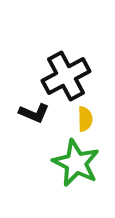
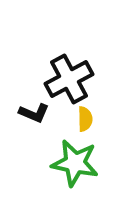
black cross: moved 3 px right, 3 px down
green star: moved 1 px left; rotated 15 degrees counterclockwise
